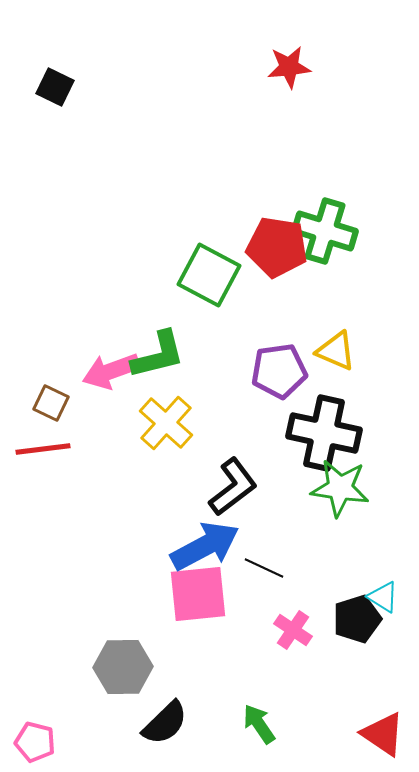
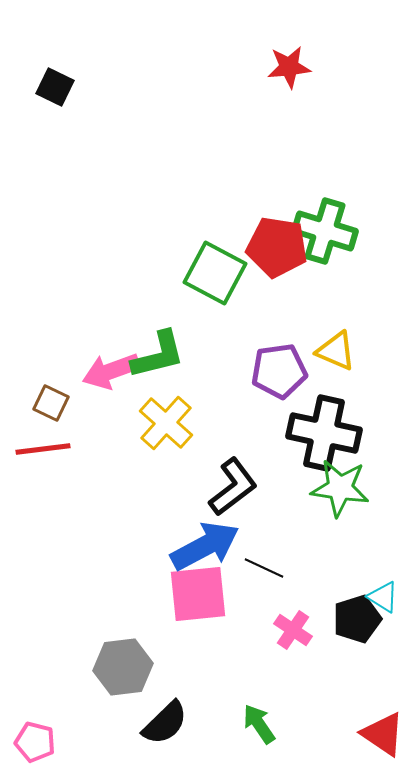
green square: moved 6 px right, 2 px up
gray hexagon: rotated 6 degrees counterclockwise
